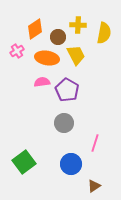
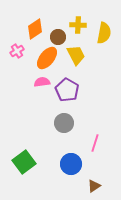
orange ellipse: rotated 60 degrees counterclockwise
